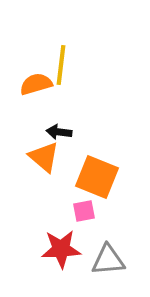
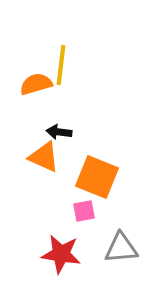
orange triangle: rotated 16 degrees counterclockwise
red star: moved 5 px down; rotated 12 degrees clockwise
gray triangle: moved 13 px right, 12 px up
